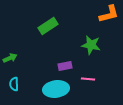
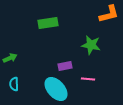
green rectangle: moved 3 px up; rotated 24 degrees clockwise
cyan ellipse: rotated 55 degrees clockwise
